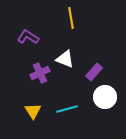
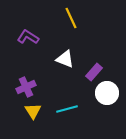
yellow line: rotated 15 degrees counterclockwise
purple cross: moved 14 px left, 14 px down
white circle: moved 2 px right, 4 px up
